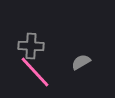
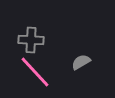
gray cross: moved 6 px up
